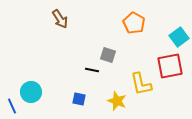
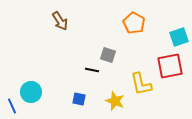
brown arrow: moved 2 px down
cyan square: rotated 18 degrees clockwise
yellow star: moved 2 px left
